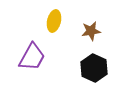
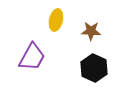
yellow ellipse: moved 2 px right, 1 px up
brown star: rotated 12 degrees clockwise
